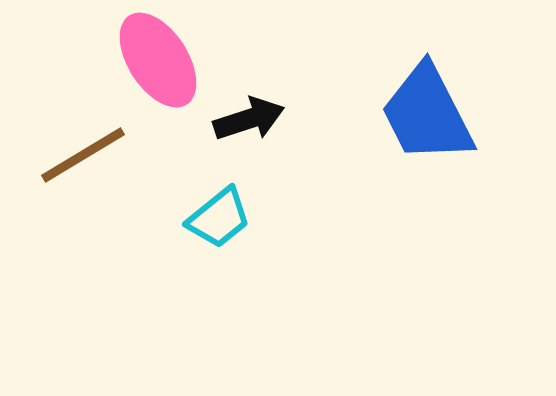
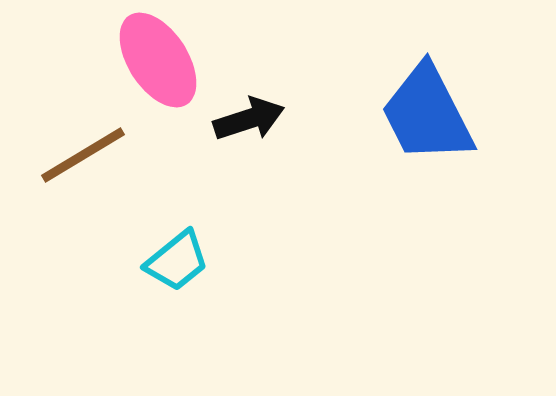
cyan trapezoid: moved 42 px left, 43 px down
